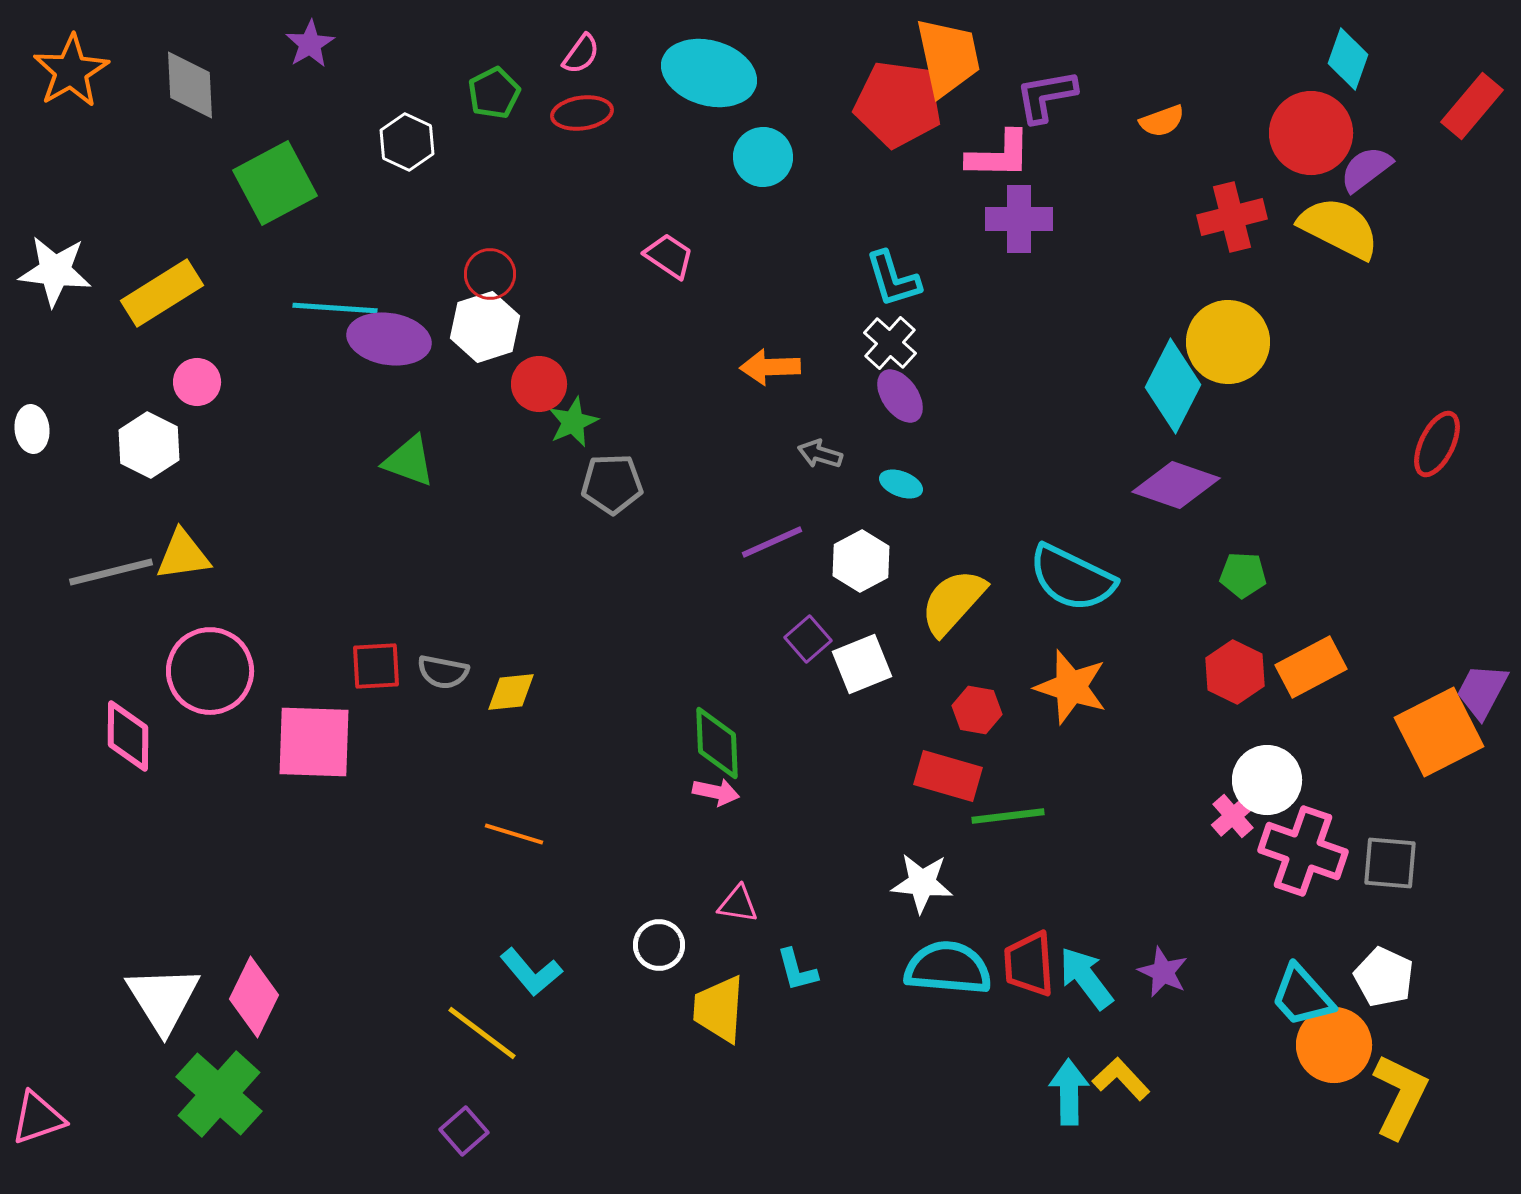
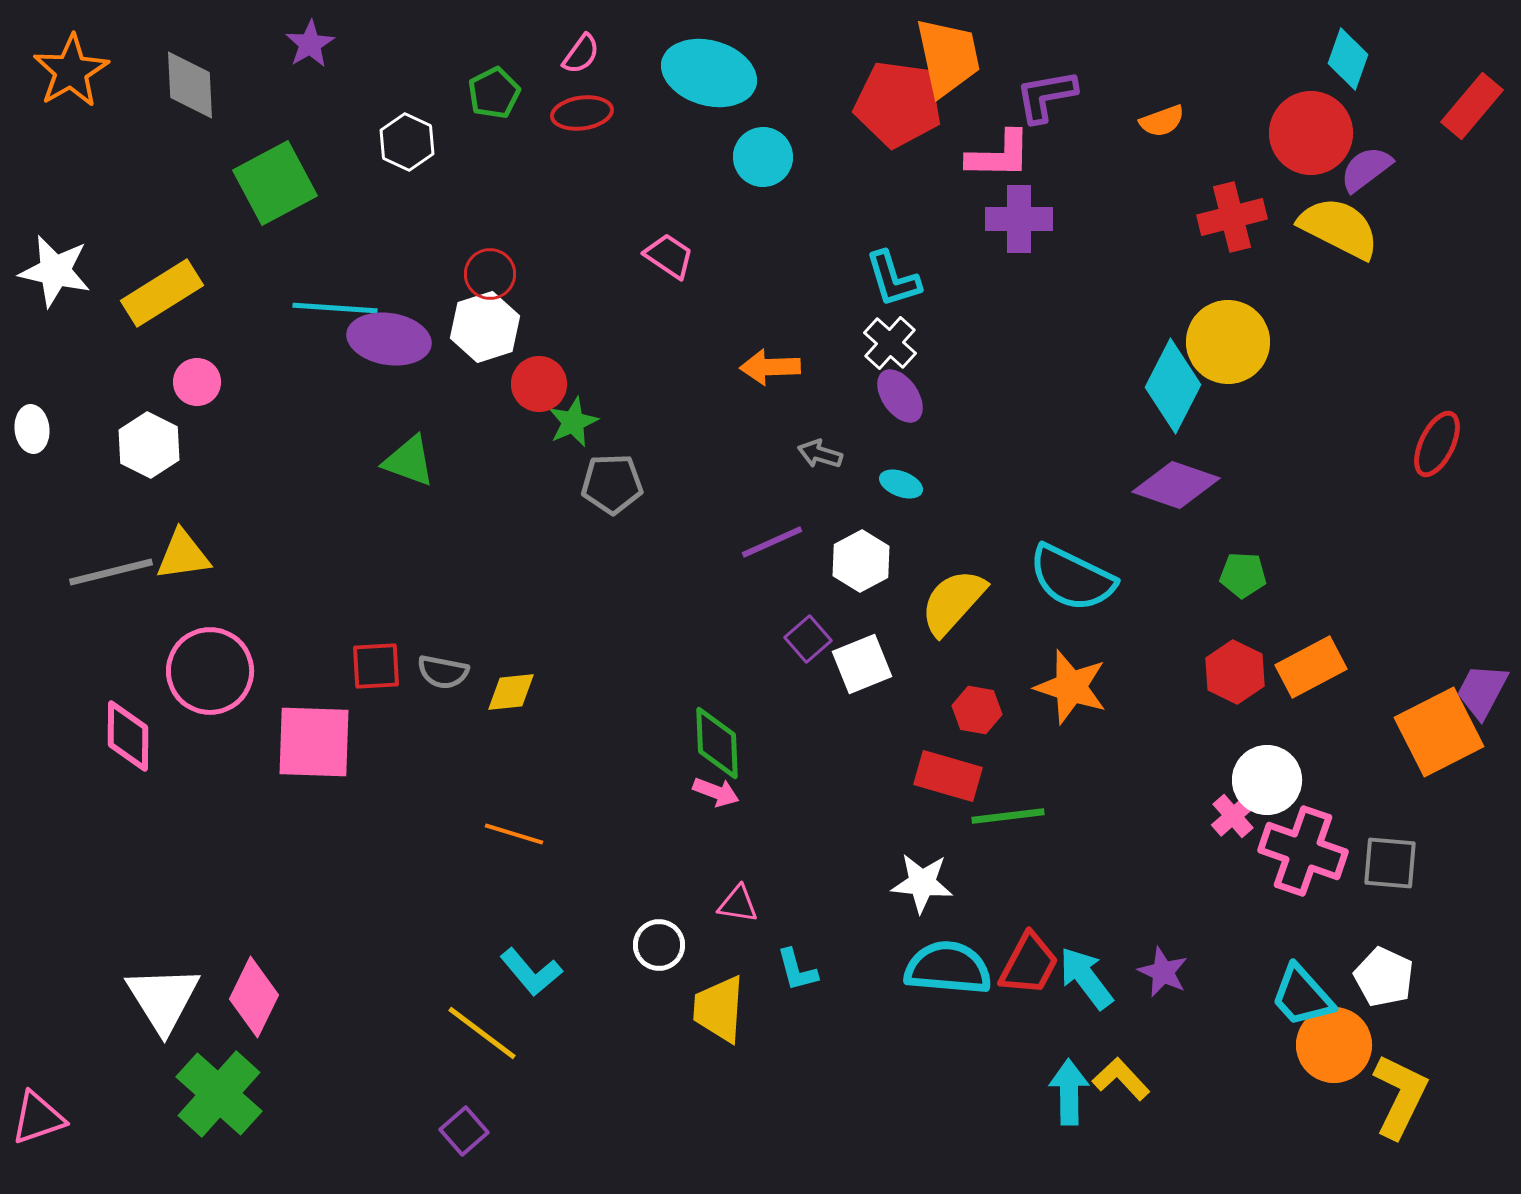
white star at (55, 271): rotated 6 degrees clockwise
pink arrow at (716, 792): rotated 9 degrees clockwise
red trapezoid at (1029, 964): rotated 148 degrees counterclockwise
